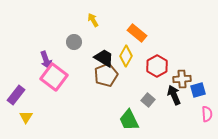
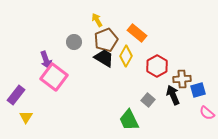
yellow arrow: moved 4 px right
brown pentagon: moved 35 px up
black arrow: moved 1 px left
pink semicircle: moved 1 px up; rotated 133 degrees clockwise
